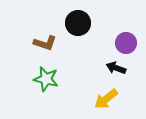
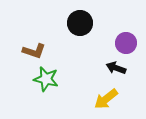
black circle: moved 2 px right
brown L-shape: moved 11 px left, 8 px down
